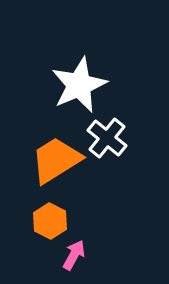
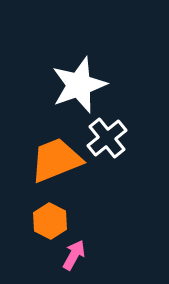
white star: rotated 4 degrees clockwise
white cross: rotated 12 degrees clockwise
orange trapezoid: rotated 10 degrees clockwise
